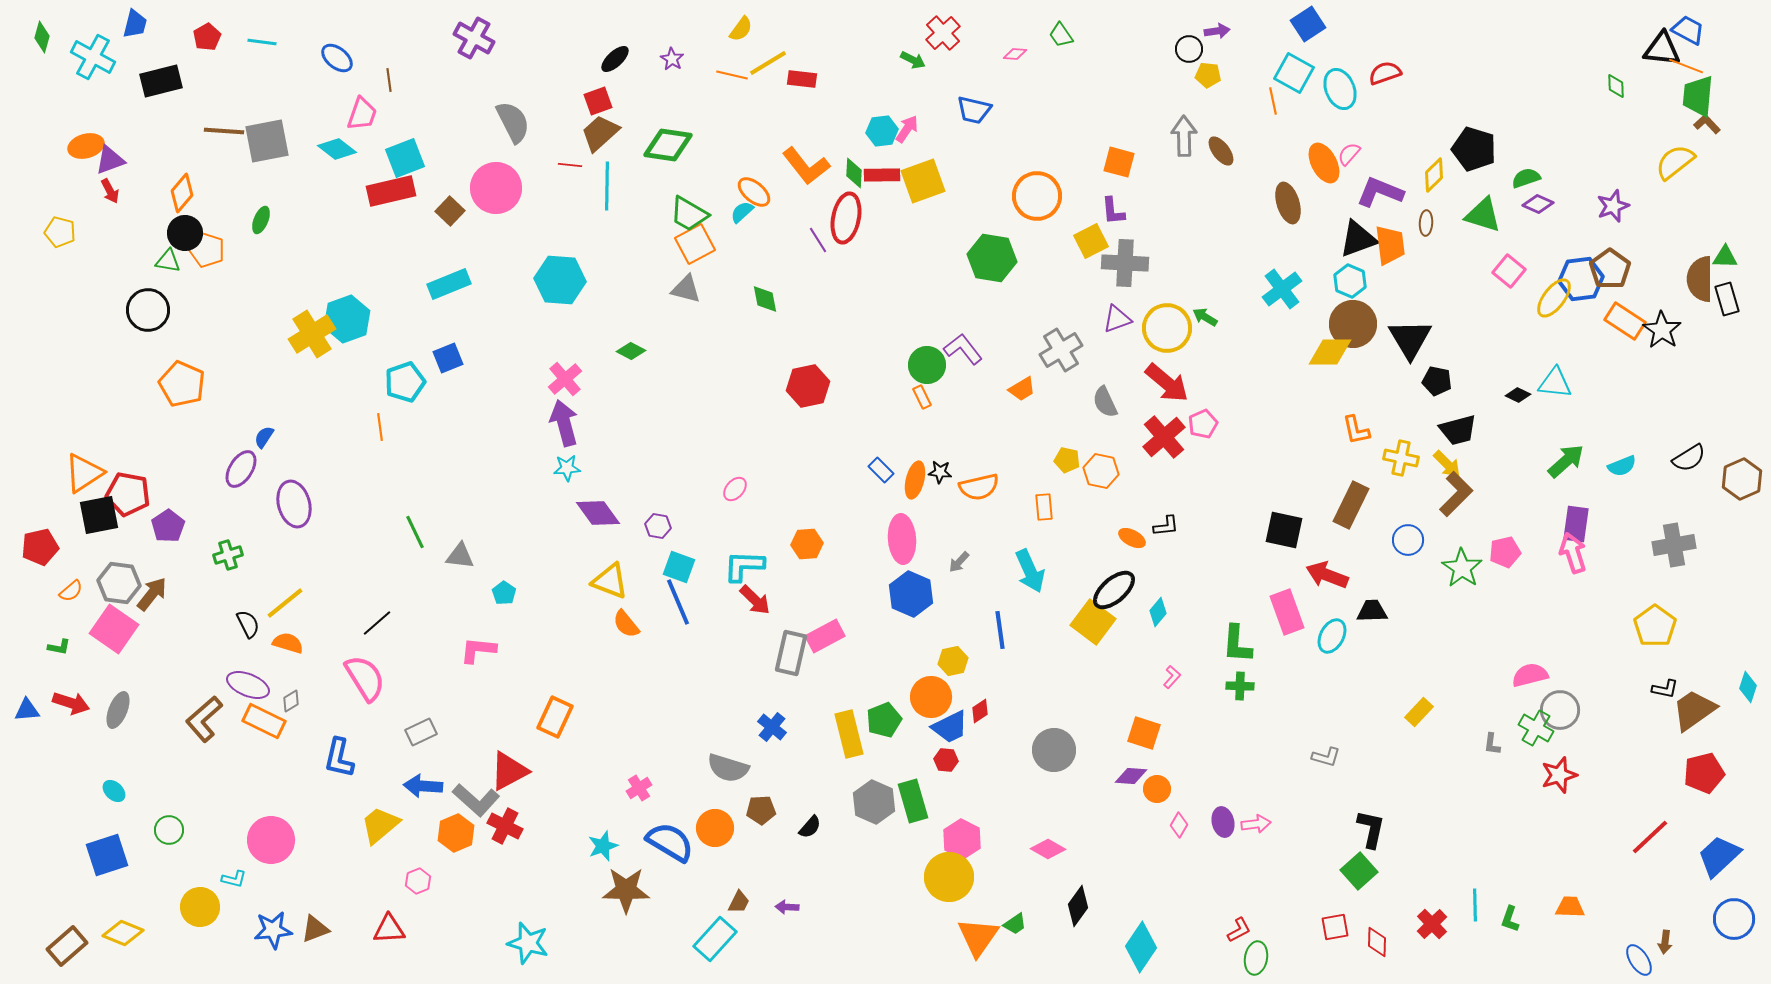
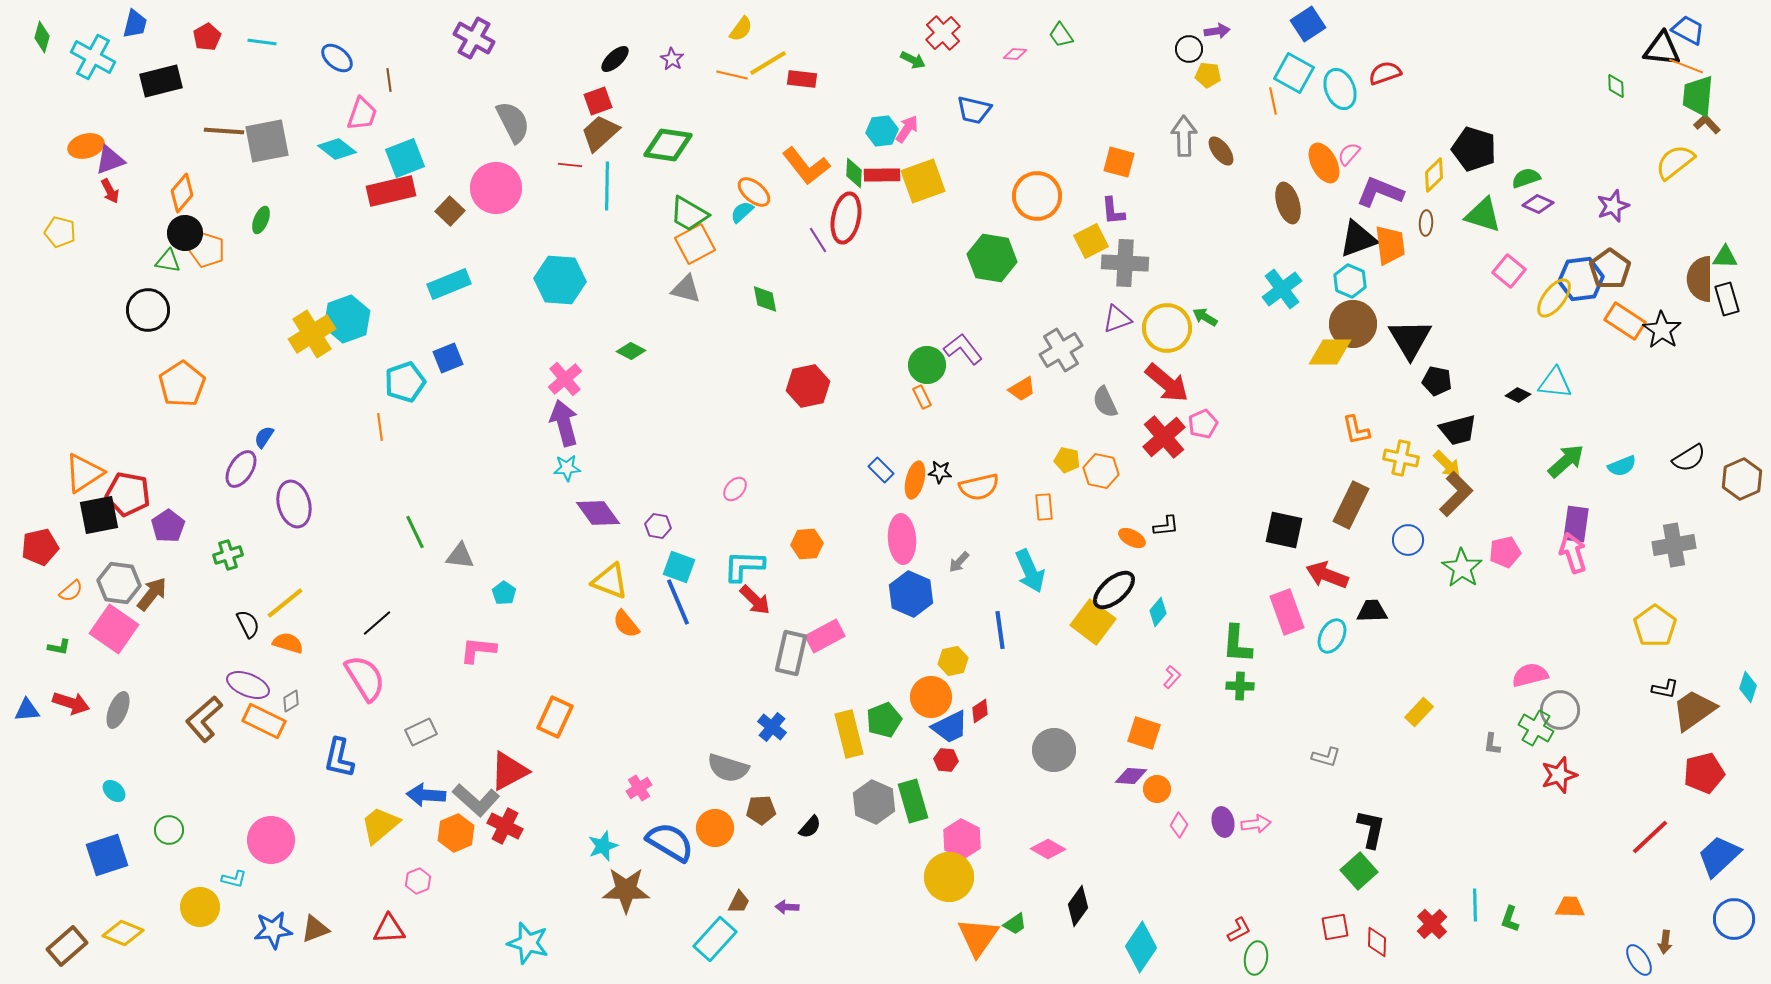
orange pentagon at (182, 384): rotated 15 degrees clockwise
blue arrow at (423, 786): moved 3 px right, 9 px down
